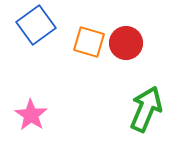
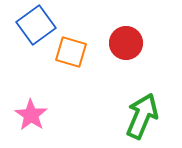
orange square: moved 18 px left, 10 px down
green arrow: moved 4 px left, 7 px down
